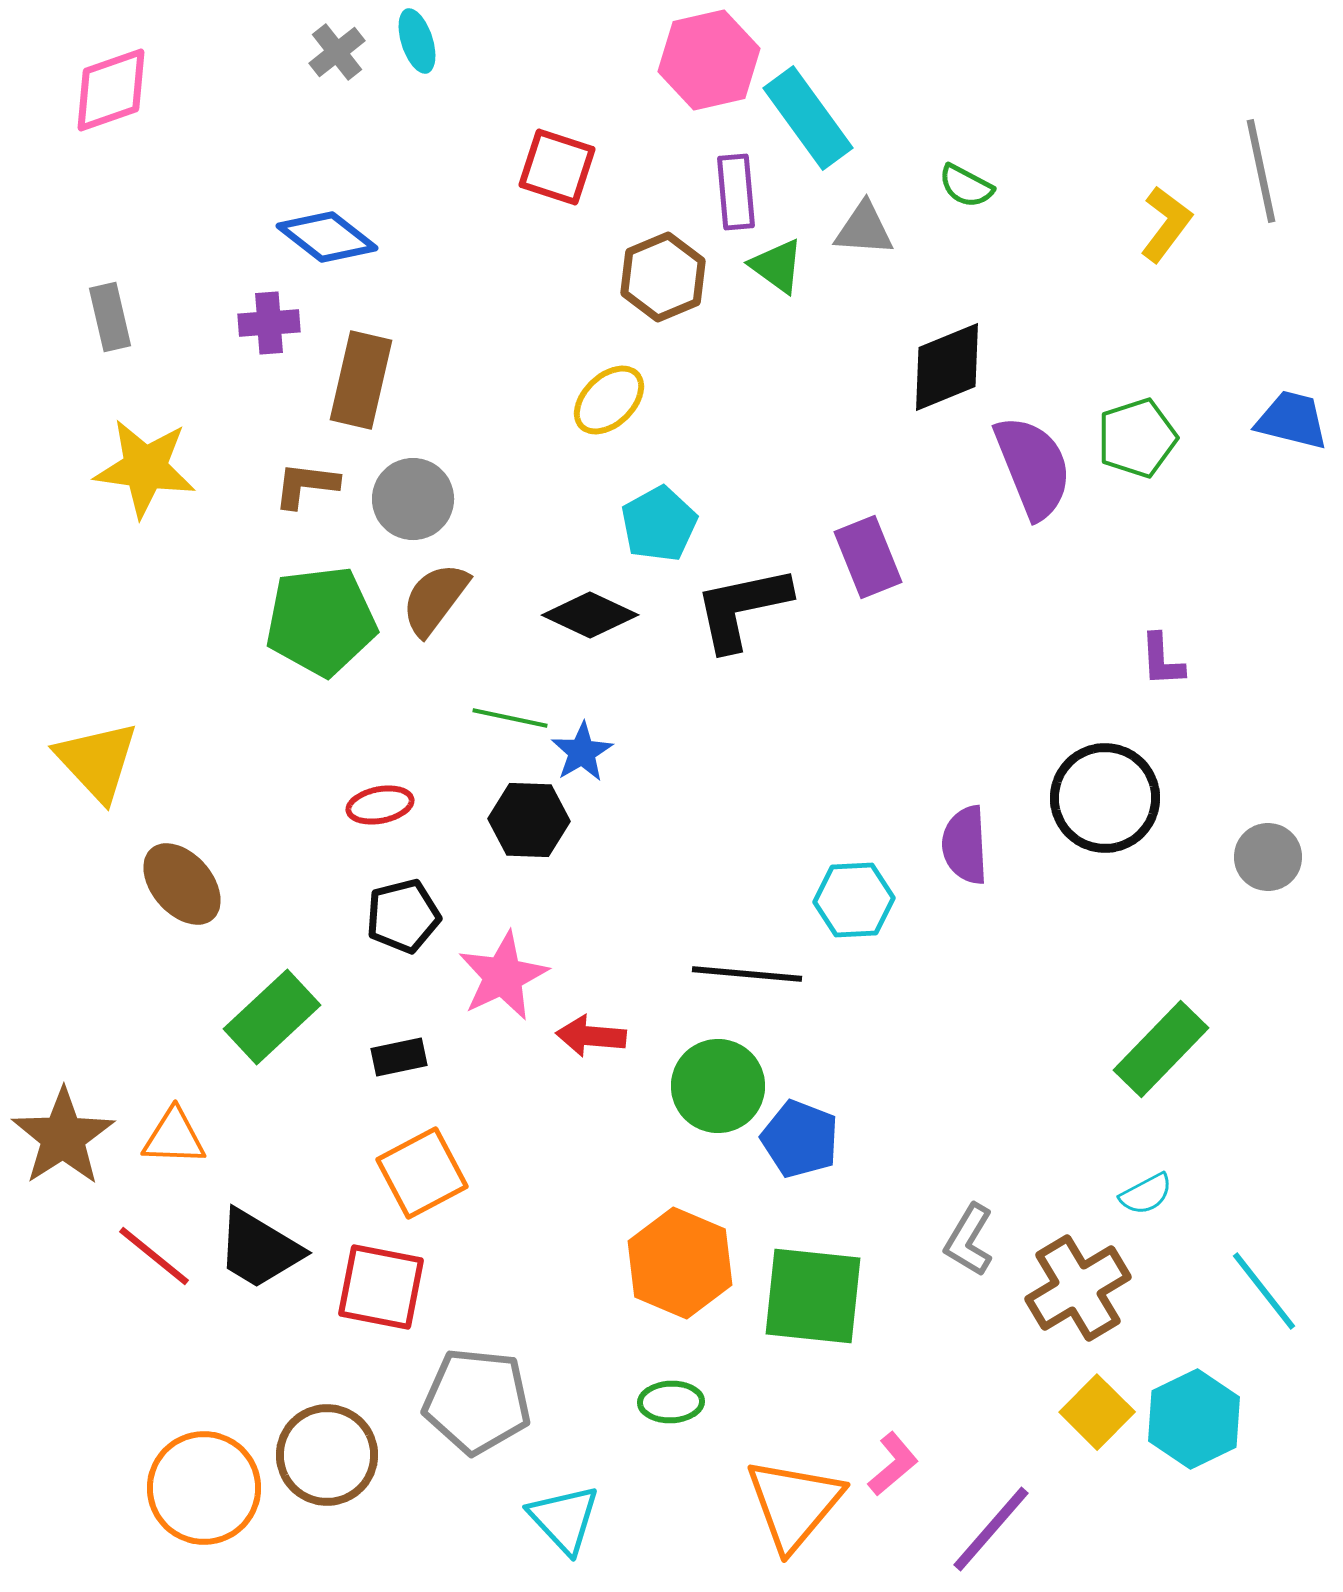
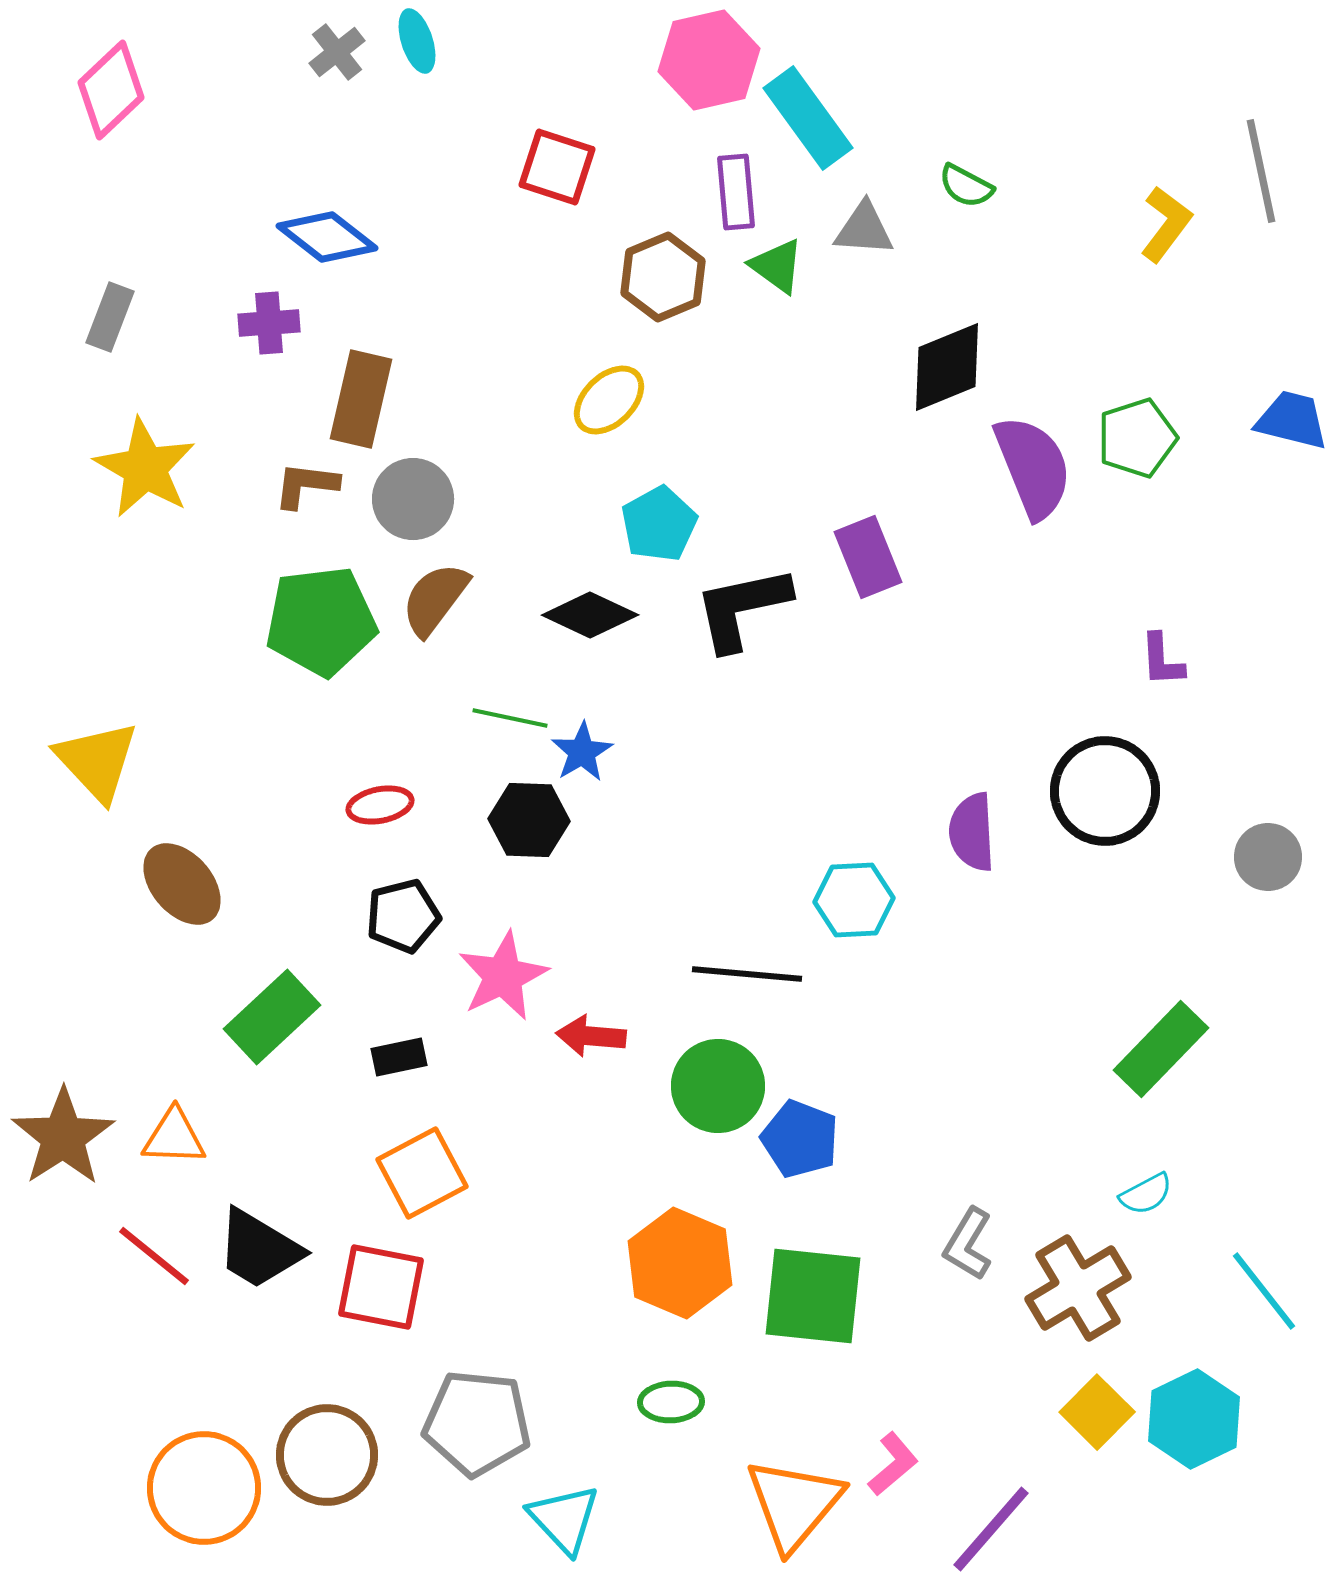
pink diamond at (111, 90): rotated 24 degrees counterclockwise
gray rectangle at (110, 317): rotated 34 degrees clockwise
brown rectangle at (361, 380): moved 19 px down
yellow star at (145, 468): rotated 22 degrees clockwise
black circle at (1105, 798): moved 7 px up
purple semicircle at (965, 845): moved 7 px right, 13 px up
gray L-shape at (969, 1240): moved 1 px left, 4 px down
gray pentagon at (477, 1401): moved 22 px down
